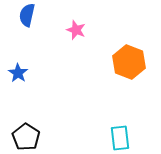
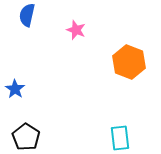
blue star: moved 3 px left, 16 px down
